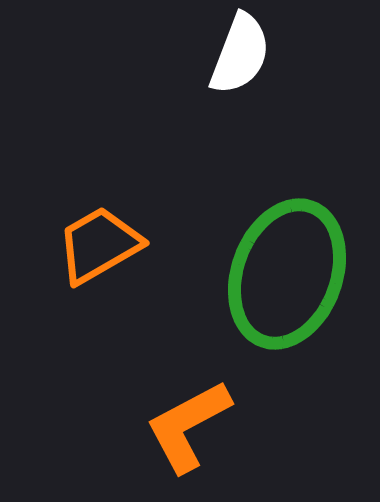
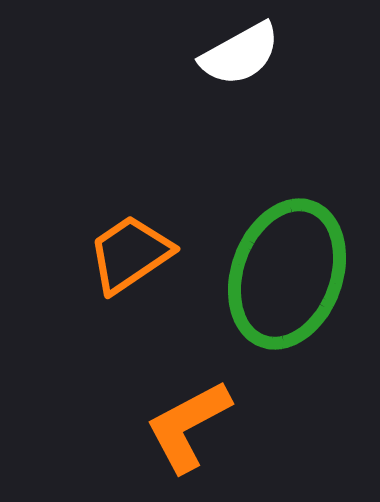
white semicircle: rotated 40 degrees clockwise
orange trapezoid: moved 31 px right, 9 px down; rotated 4 degrees counterclockwise
